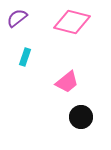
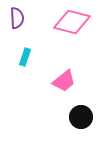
purple semicircle: rotated 125 degrees clockwise
pink trapezoid: moved 3 px left, 1 px up
